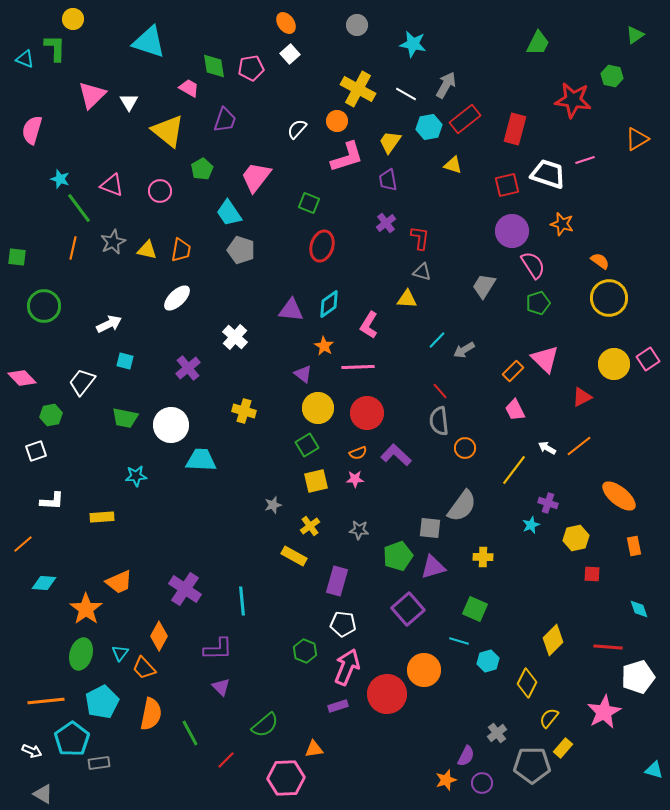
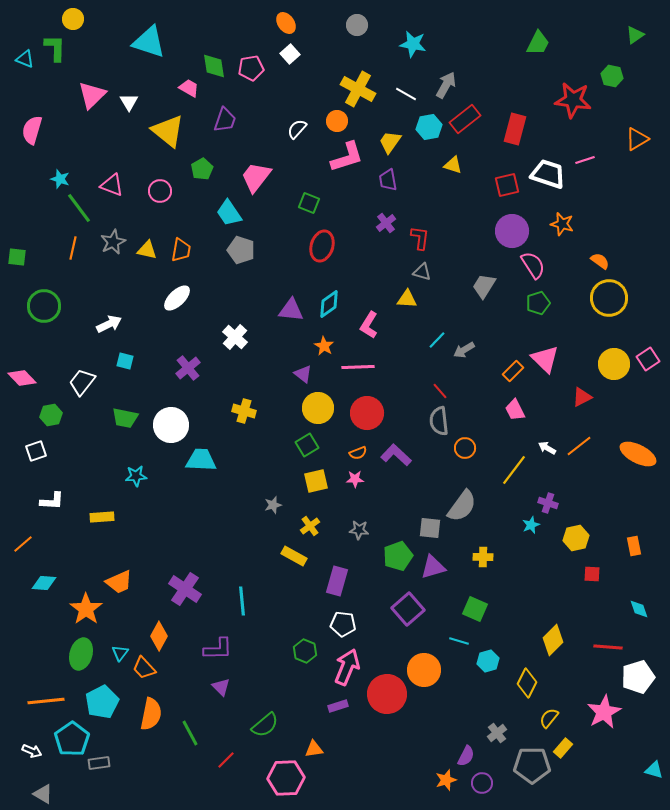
orange ellipse at (619, 496): moved 19 px right, 42 px up; rotated 12 degrees counterclockwise
